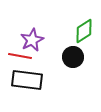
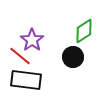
purple star: rotated 10 degrees counterclockwise
red line: rotated 30 degrees clockwise
black rectangle: moved 1 px left
